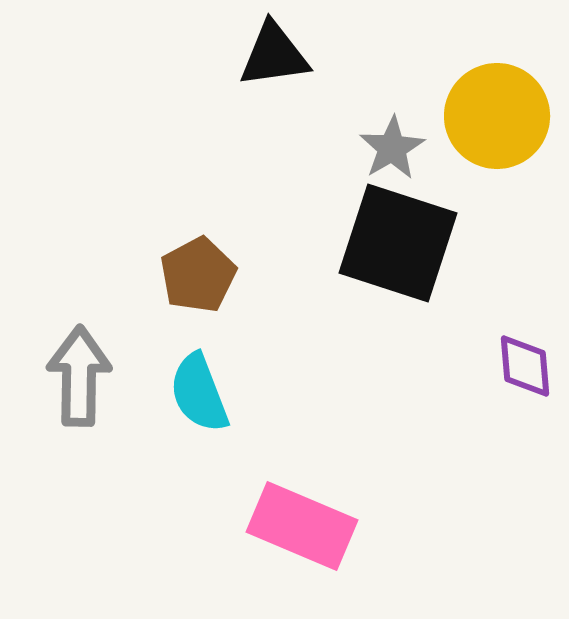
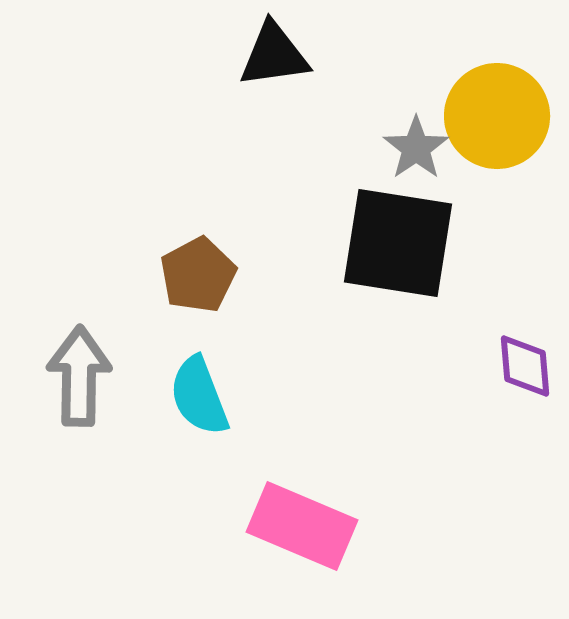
gray star: moved 24 px right; rotated 4 degrees counterclockwise
black square: rotated 9 degrees counterclockwise
cyan semicircle: moved 3 px down
